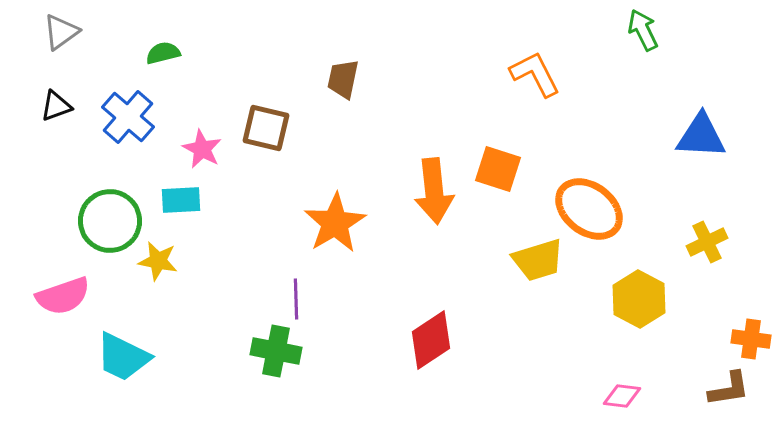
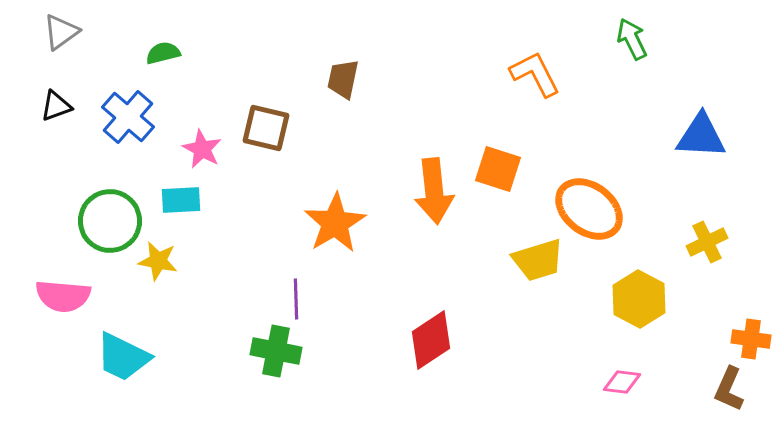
green arrow: moved 11 px left, 9 px down
pink semicircle: rotated 24 degrees clockwise
brown L-shape: rotated 123 degrees clockwise
pink diamond: moved 14 px up
